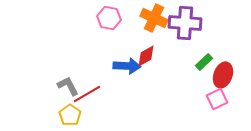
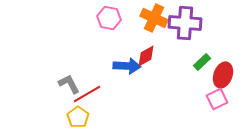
green rectangle: moved 2 px left
gray L-shape: moved 1 px right, 2 px up
yellow pentagon: moved 8 px right, 2 px down
